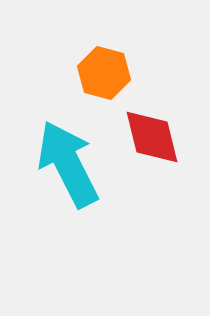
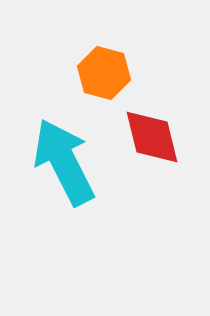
cyan arrow: moved 4 px left, 2 px up
